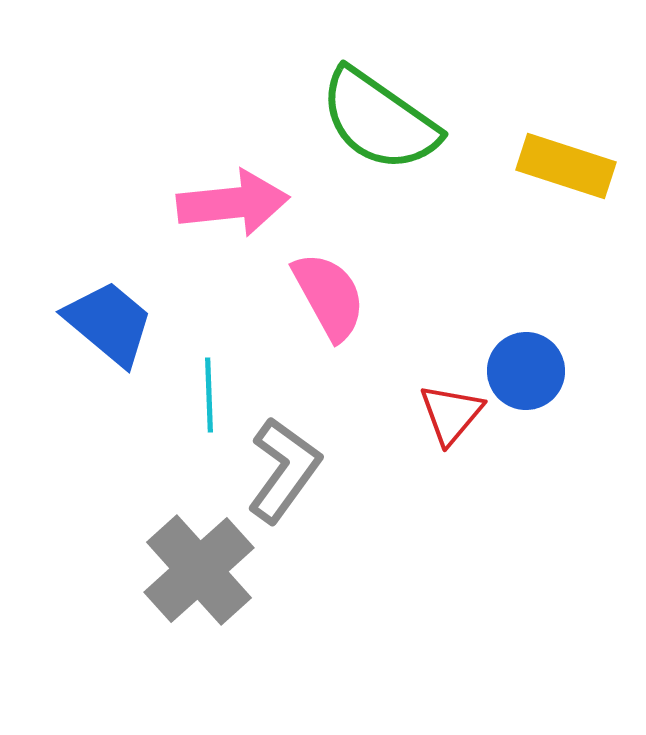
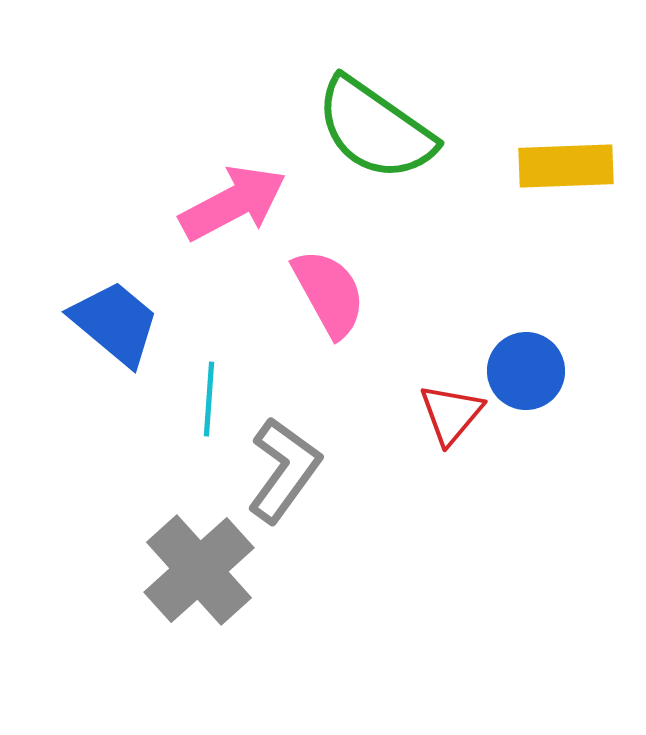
green semicircle: moved 4 px left, 9 px down
yellow rectangle: rotated 20 degrees counterclockwise
pink arrow: rotated 22 degrees counterclockwise
pink semicircle: moved 3 px up
blue trapezoid: moved 6 px right
cyan line: moved 4 px down; rotated 6 degrees clockwise
